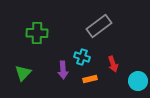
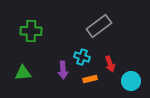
green cross: moved 6 px left, 2 px up
red arrow: moved 3 px left
green triangle: rotated 42 degrees clockwise
cyan circle: moved 7 px left
